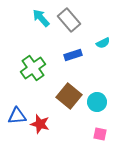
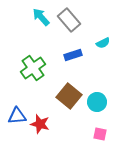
cyan arrow: moved 1 px up
